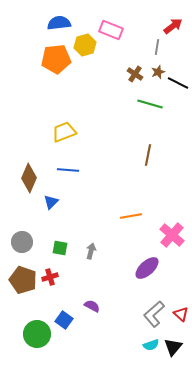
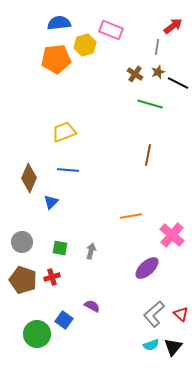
red cross: moved 2 px right
